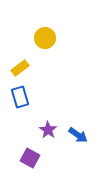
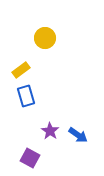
yellow rectangle: moved 1 px right, 2 px down
blue rectangle: moved 6 px right, 1 px up
purple star: moved 2 px right, 1 px down
